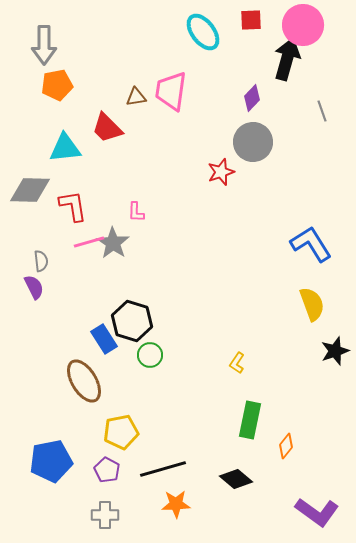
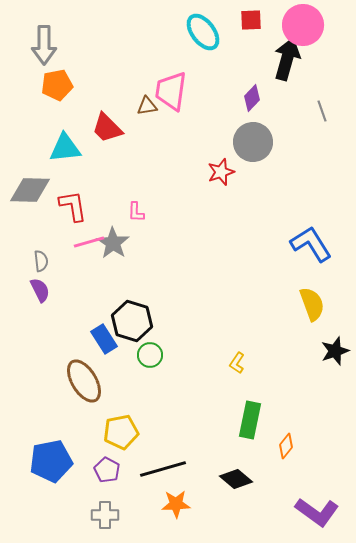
brown triangle: moved 11 px right, 9 px down
purple semicircle: moved 6 px right, 3 px down
